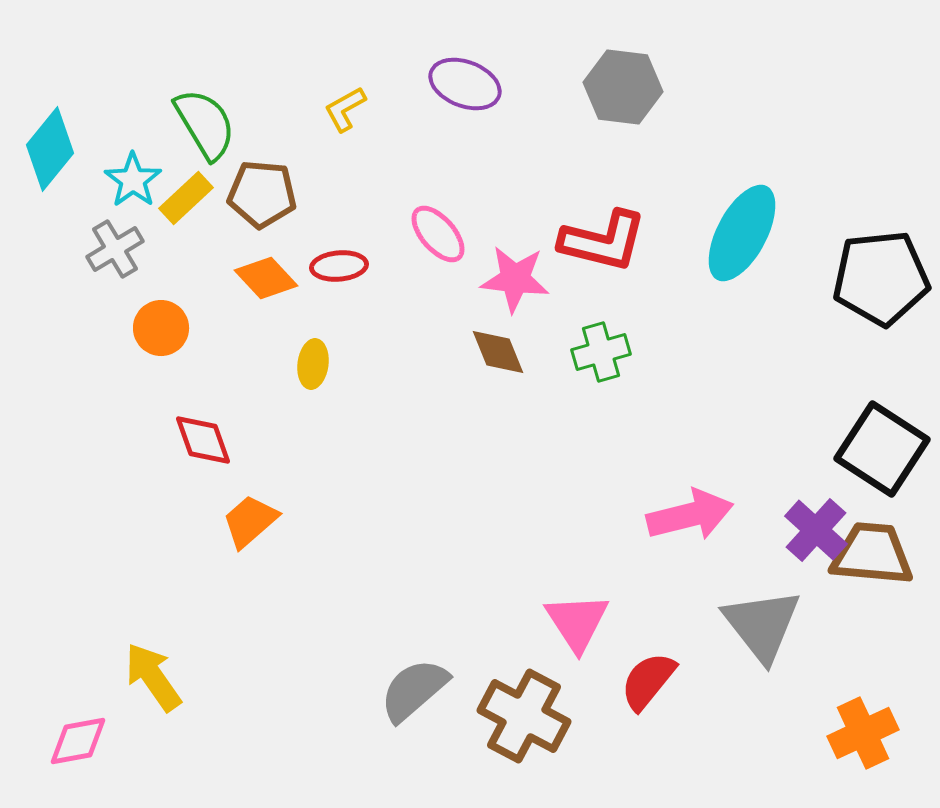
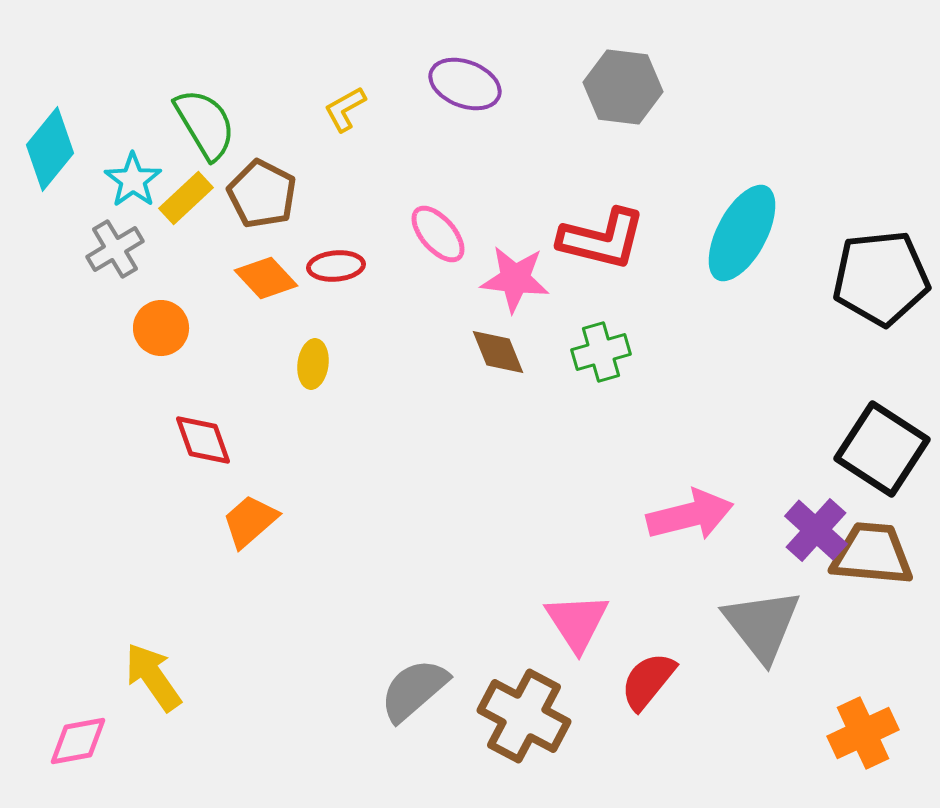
brown pentagon: rotated 22 degrees clockwise
red L-shape: moved 1 px left, 2 px up
red ellipse: moved 3 px left
